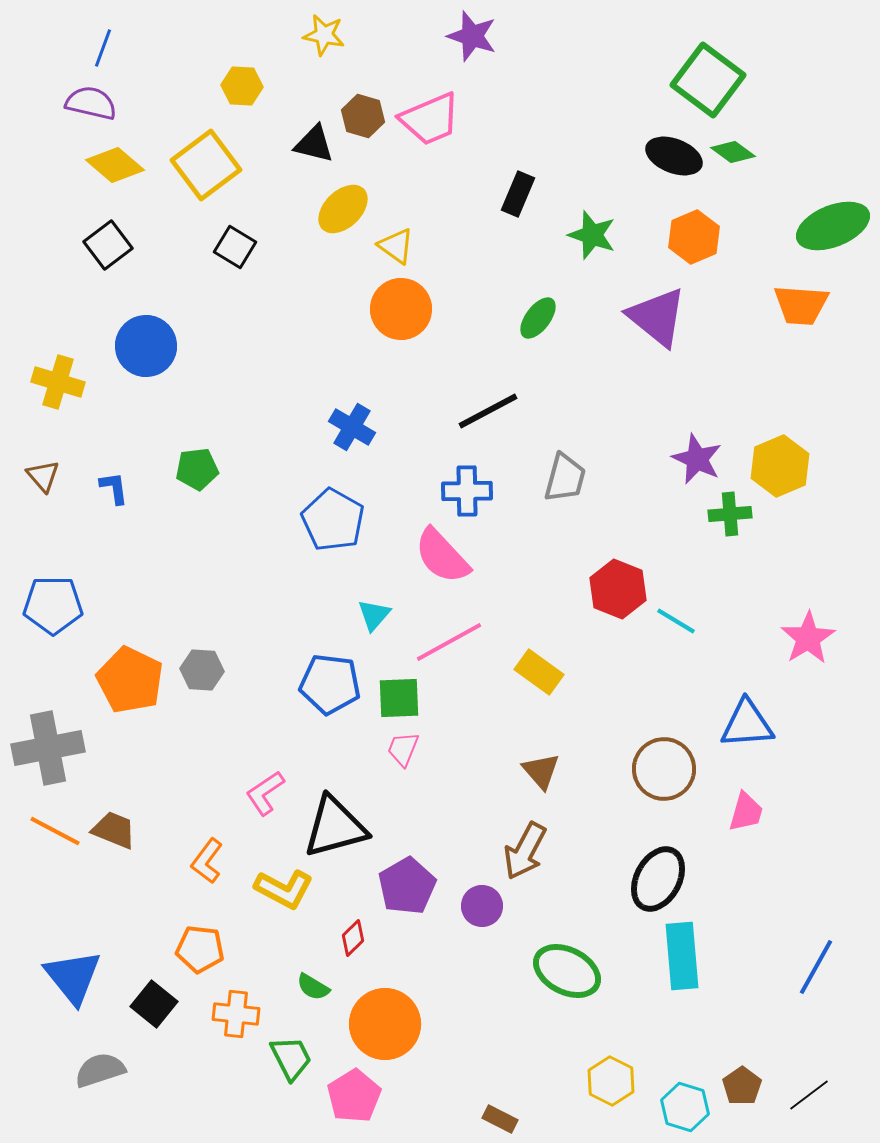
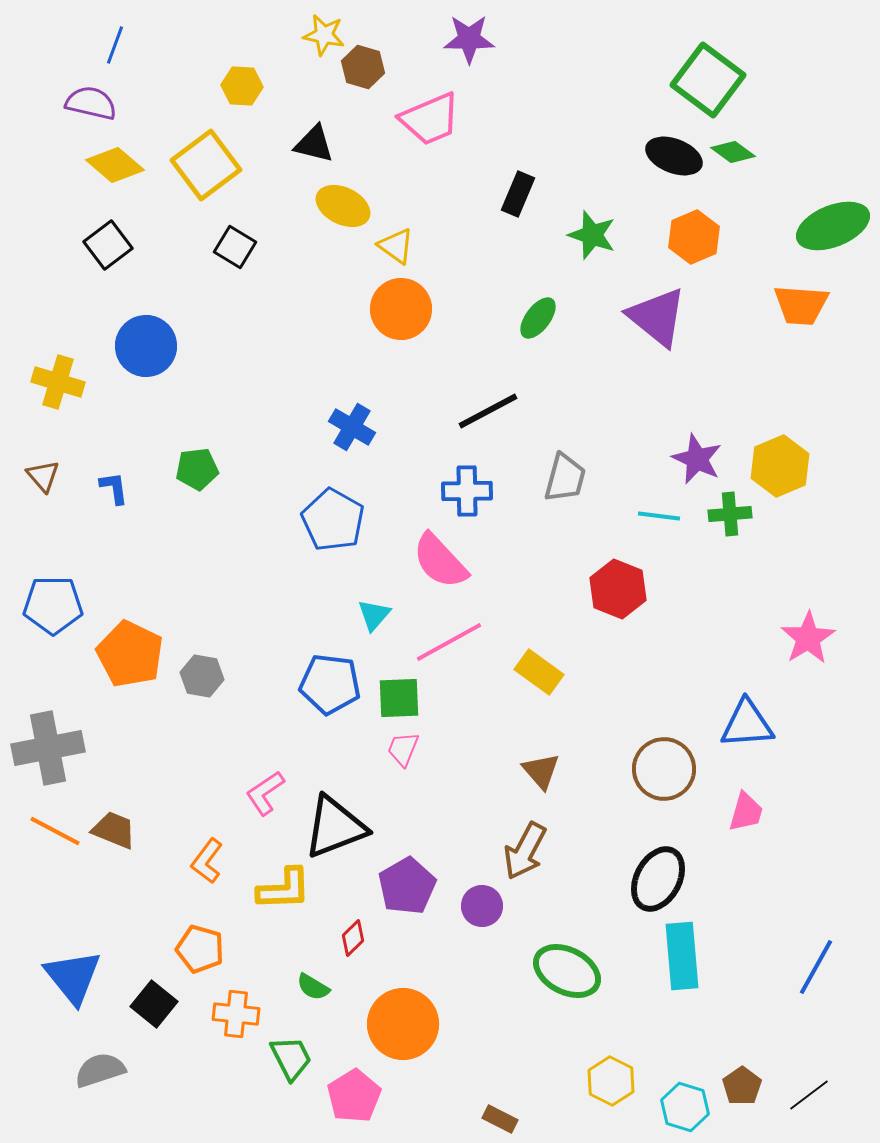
purple star at (472, 36): moved 3 px left, 3 px down; rotated 18 degrees counterclockwise
blue line at (103, 48): moved 12 px right, 3 px up
brown hexagon at (363, 116): moved 49 px up
yellow ellipse at (343, 209): moved 3 px up; rotated 70 degrees clockwise
pink semicircle at (442, 556): moved 2 px left, 5 px down
cyan line at (676, 621): moved 17 px left, 105 px up; rotated 24 degrees counterclockwise
gray hexagon at (202, 670): moved 6 px down; rotated 6 degrees clockwise
orange pentagon at (130, 680): moved 26 px up
black triangle at (335, 827): rotated 6 degrees counterclockwise
yellow L-shape at (284, 889): rotated 30 degrees counterclockwise
orange pentagon at (200, 949): rotated 9 degrees clockwise
orange circle at (385, 1024): moved 18 px right
